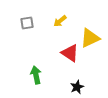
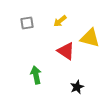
yellow triangle: rotated 40 degrees clockwise
red triangle: moved 4 px left, 2 px up
